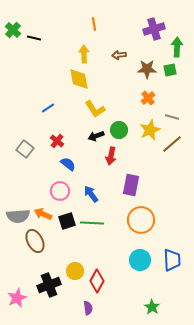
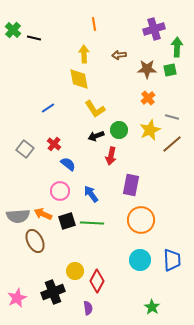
red cross: moved 3 px left, 3 px down
black cross: moved 4 px right, 7 px down
